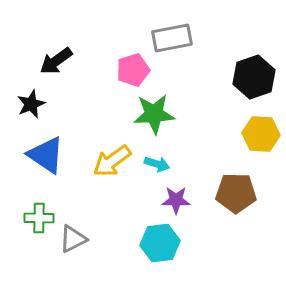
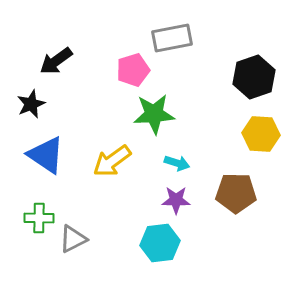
cyan arrow: moved 20 px right, 1 px up
